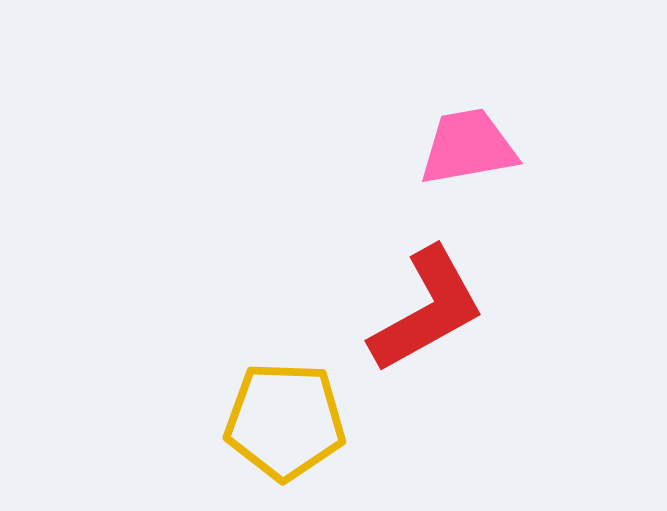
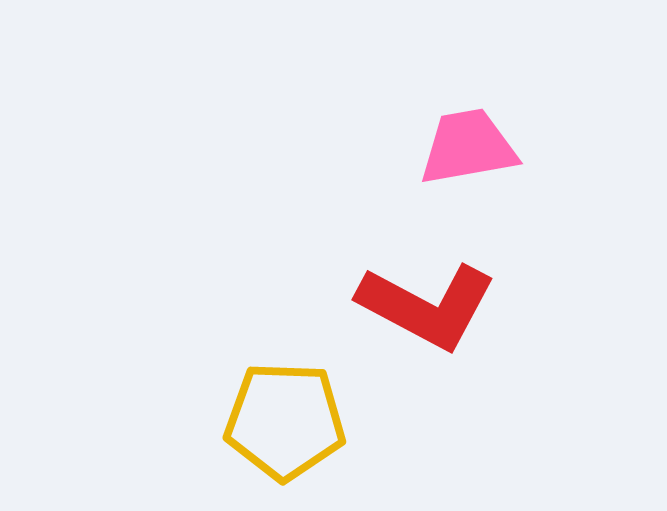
red L-shape: moved 4 px up; rotated 57 degrees clockwise
